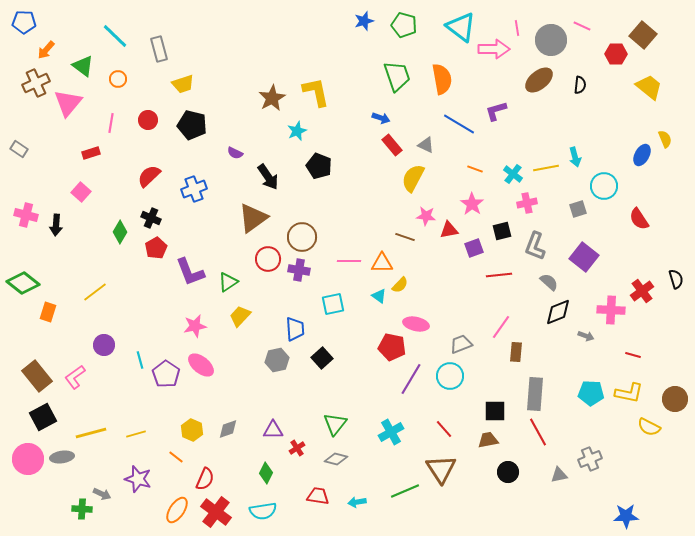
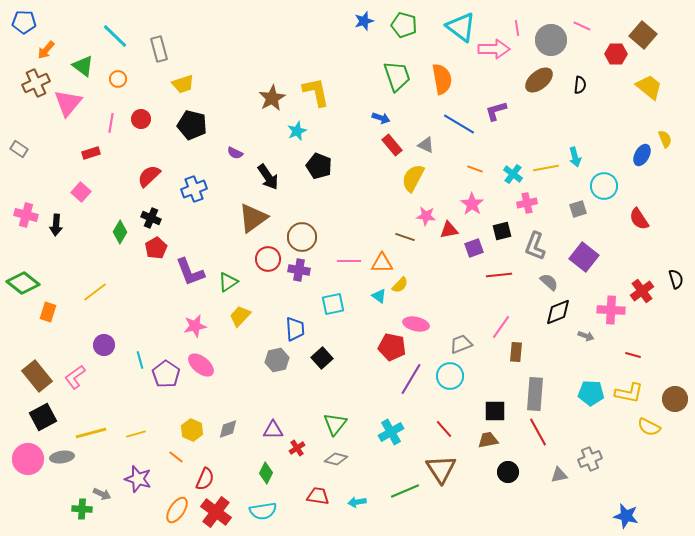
red circle at (148, 120): moved 7 px left, 1 px up
blue star at (626, 516): rotated 15 degrees clockwise
